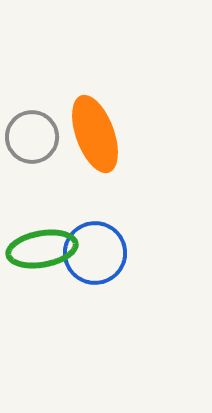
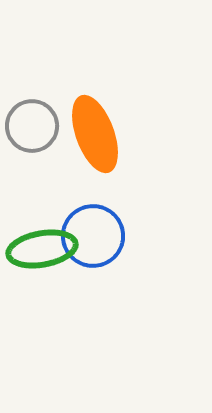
gray circle: moved 11 px up
blue circle: moved 2 px left, 17 px up
